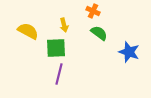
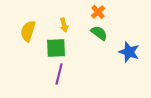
orange cross: moved 5 px right, 1 px down; rotated 24 degrees clockwise
yellow semicircle: rotated 100 degrees counterclockwise
